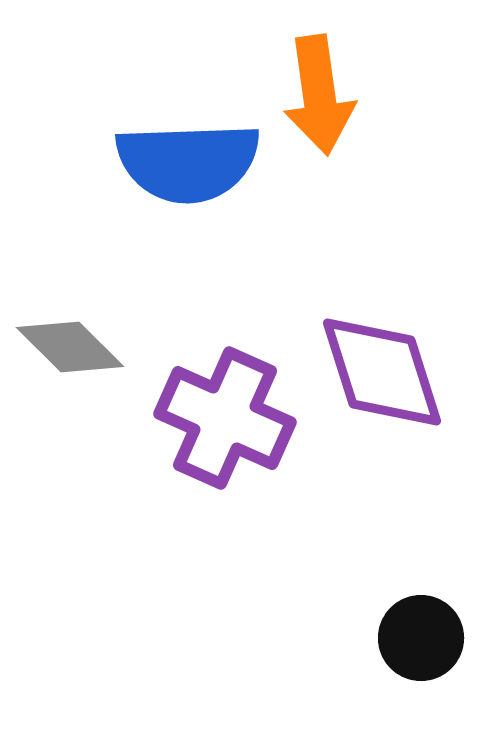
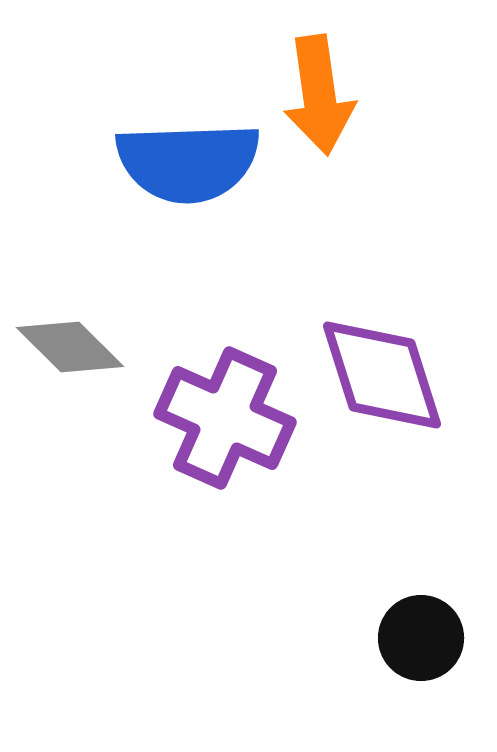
purple diamond: moved 3 px down
